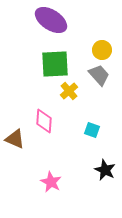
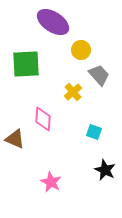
purple ellipse: moved 2 px right, 2 px down
yellow circle: moved 21 px left
green square: moved 29 px left
yellow cross: moved 4 px right, 1 px down
pink diamond: moved 1 px left, 2 px up
cyan square: moved 2 px right, 2 px down
